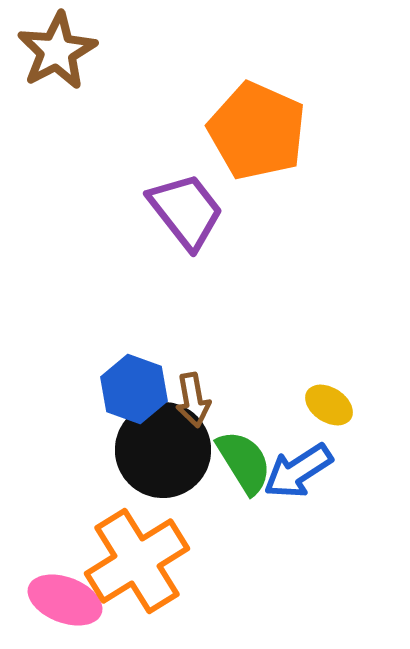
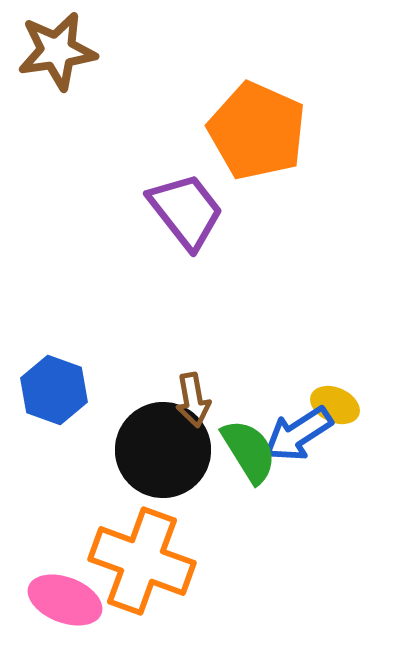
brown star: rotated 20 degrees clockwise
blue hexagon: moved 80 px left, 1 px down
yellow ellipse: moved 6 px right; rotated 9 degrees counterclockwise
green semicircle: moved 5 px right, 11 px up
blue arrow: moved 37 px up
orange cross: moved 5 px right; rotated 38 degrees counterclockwise
